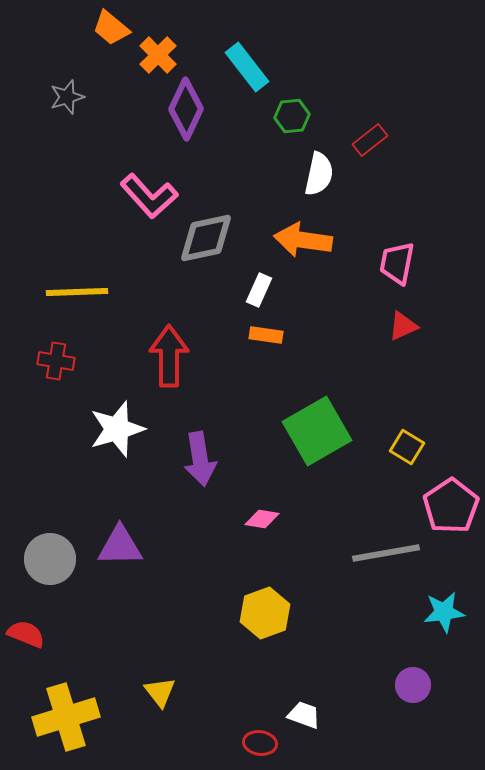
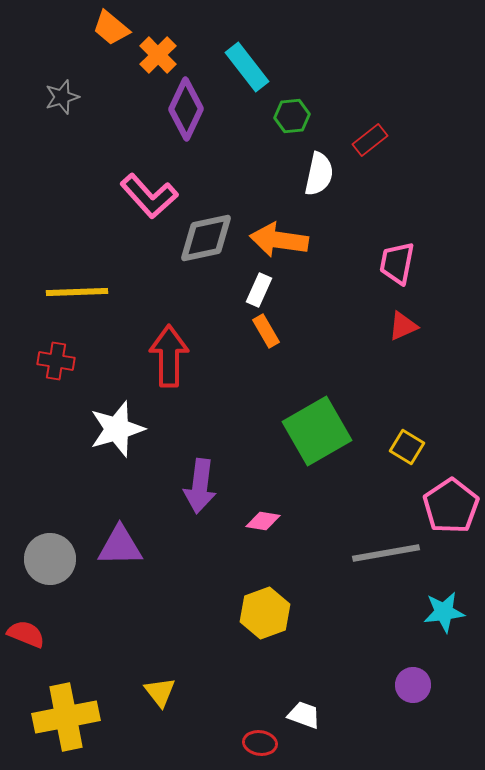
gray star: moved 5 px left
orange arrow: moved 24 px left
orange rectangle: moved 4 px up; rotated 52 degrees clockwise
purple arrow: moved 27 px down; rotated 16 degrees clockwise
pink diamond: moved 1 px right, 2 px down
yellow cross: rotated 6 degrees clockwise
